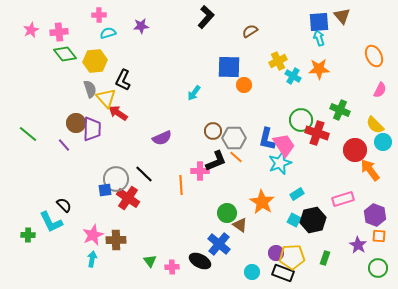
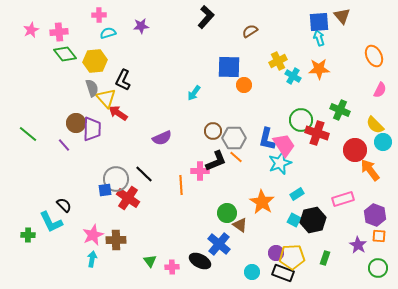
gray semicircle at (90, 89): moved 2 px right, 1 px up
